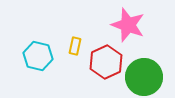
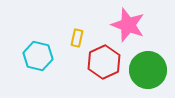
yellow rectangle: moved 2 px right, 8 px up
red hexagon: moved 2 px left
green circle: moved 4 px right, 7 px up
